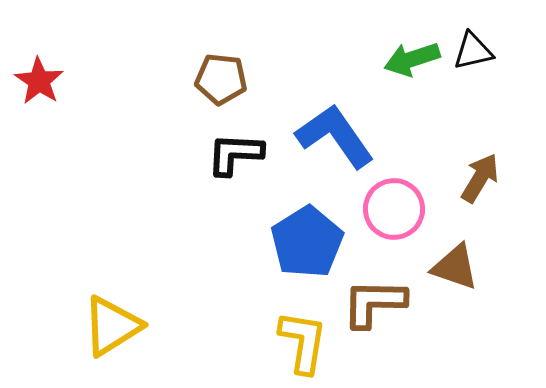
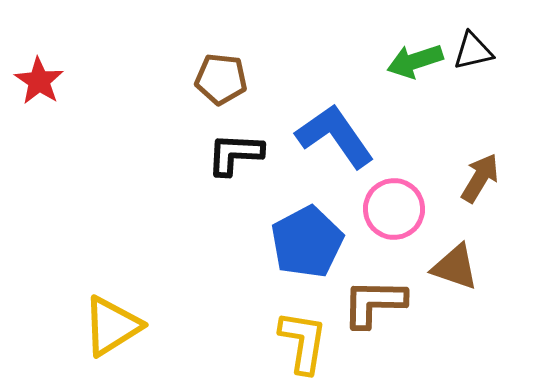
green arrow: moved 3 px right, 2 px down
blue pentagon: rotated 4 degrees clockwise
